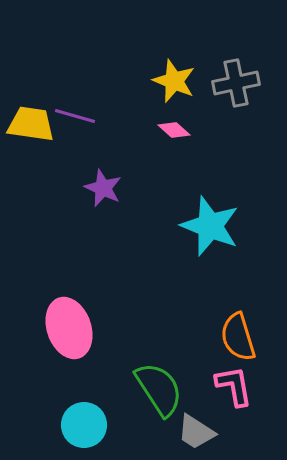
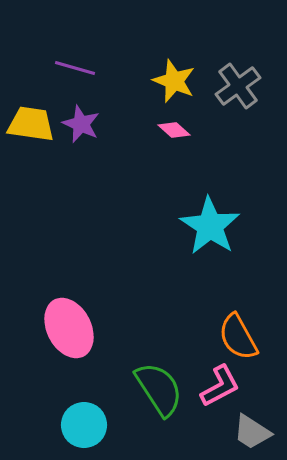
gray cross: moved 2 px right, 3 px down; rotated 24 degrees counterclockwise
purple line: moved 48 px up
purple star: moved 22 px left, 64 px up
cyan star: rotated 12 degrees clockwise
pink ellipse: rotated 8 degrees counterclockwise
orange semicircle: rotated 12 degrees counterclockwise
pink L-shape: moved 14 px left; rotated 72 degrees clockwise
gray trapezoid: moved 56 px right
